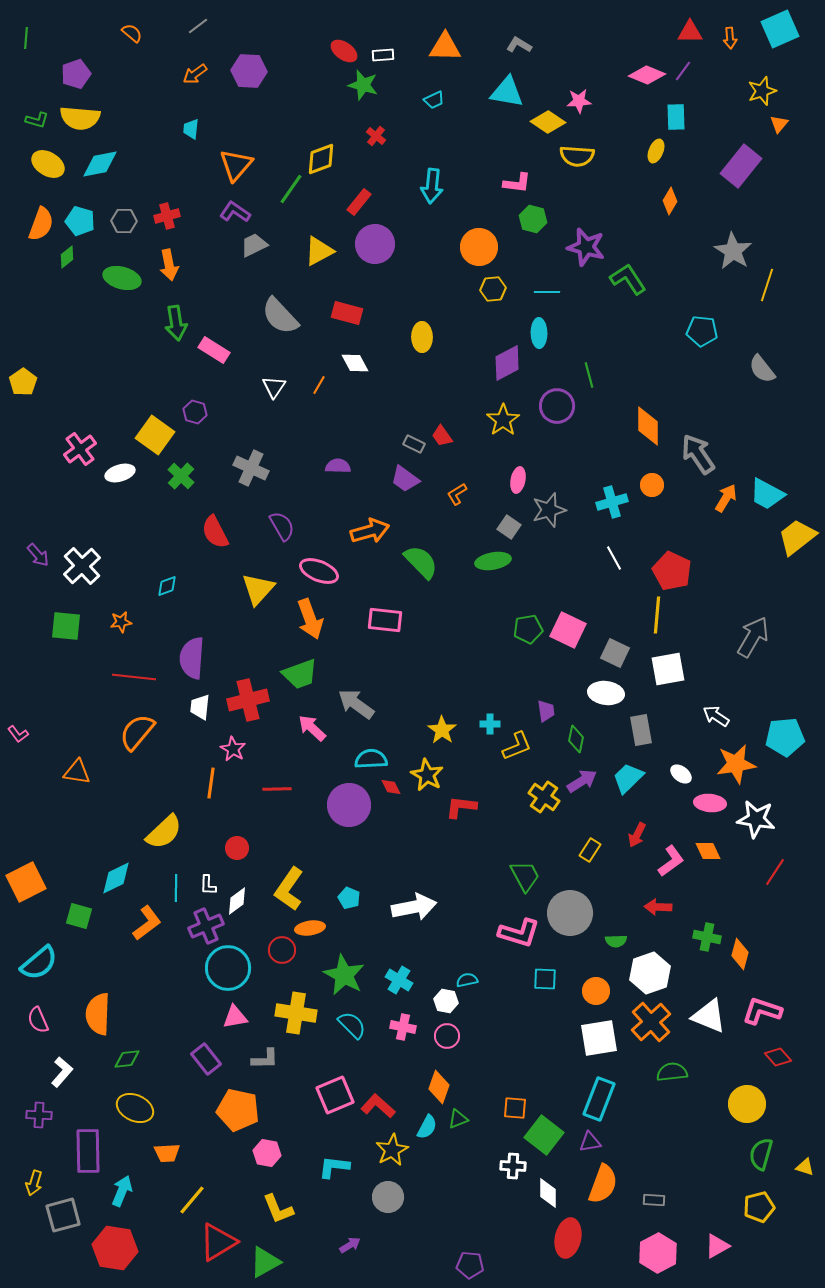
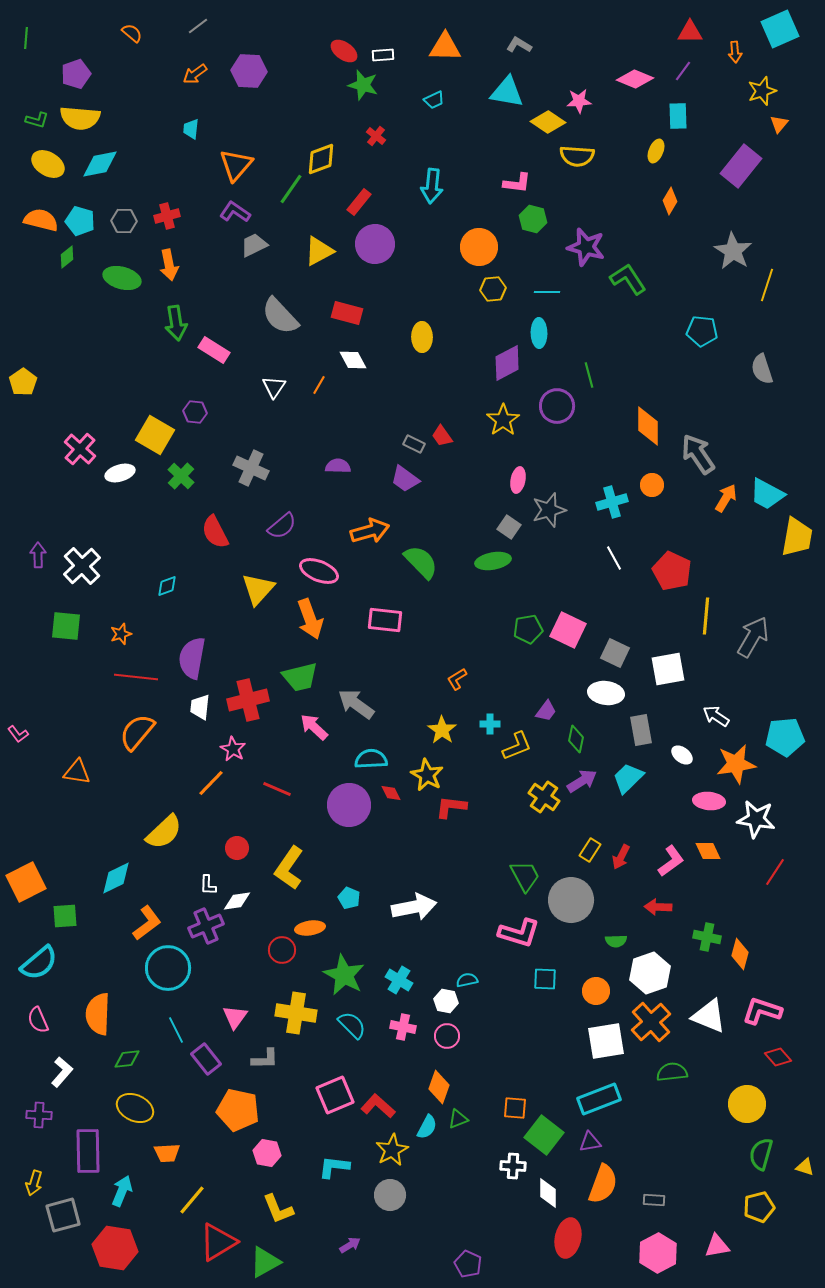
orange arrow at (730, 38): moved 5 px right, 14 px down
pink diamond at (647, 75): moved 12 px left, 4 px down
cyan rectangle at (676, 117): moved 2 px right, 1 px up
orange semicircle at (41, 224): moved 4 px up; rotated 96 degrees counterclockwise
white diamond at (355, 363): moved 2 px left, 3 px up
gray semicircle at (762, 369): rotated 20 degrees clockwise
purple hexagon at (195, 412): rotated 10 degrees counterclockwise
yellow square at (155, 435): rotated 6 degrees counterclockwise
pink cross at (80, 449): rotated 12 degrees counterclockwise
orange L-shape at (457, 494): moved 185 px down
purple semicircle at (282, 526): rotated 80 degrees clockwise
yellow trapezoid at (797, 537): rotated 138 degrees clockwise
purple arrow at (38, 555): rotated 140 degrees counterclockwise
yellow line at (657, 615): moved 49 px right, 1 px down
orange star at (121, 622): moved 12 px down; rotated 10 degrees counterclockwise
purple semicircle at (192, 658): rotated 6 degrees clockwise
green trapezoid at (300, 674): moved 3 px down; rotated 6 degrees clockwise
red line at (134, 677): moved 2 px right
purple trapezoid at (546, 711): rotated 45 degrees clockwise
pink arrow at (312, 728): moved 2 px right, 1 px up
white ellipse at (681, 774): moved 1 px right, 19 px up
orange line at (211, 783): rotated 36 degrees clockwise
red diamond at (391, 787): moved 6 px down
red line at (277, 789): rotated 24 degrees clockwise
pink ellipse at (710, 803): moved 1 px left, 2 px up
red L-shape at (461, 807): moved 10 px left
red arrow at (637, 835): moved 16 px left, 22 px down
cyan line at (176, 888): moved 142 px down; rotated 28 degrees counterclockwise
yellow L-shape at (289, 889): moved 21 px up
white diamond at (237, 901): rotated 28 degrees clockwise
gray circle at (570, 913): moved 1 px right, 13 px up
green square at (79, 916): moved 14 px left; rotated 20 degrees counterclockwise
cyan circle at (228, 968): moved 60 px left
pink triangle at (235, 1017): rotated 44 degrees counterclockwise
white square at (599, 1038): moved 7 px right, 3 px down
cyan rectangle at (599, 1099): rotated 48 degrees clockwise
gray circle at (388, 1197): moved 2 px right, 2 px up
pink triangle at (717, 1246): rotated 20 degrees clockwise
purple pentagon at (470, 1265): moved 2 px left, 1 px up; rotated 20 degrees clockwise
